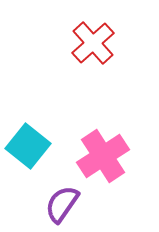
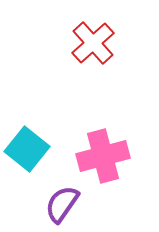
cyan square: moved 1 px left, 3 px down
pink cross: rotated 18 degrees clockwise
